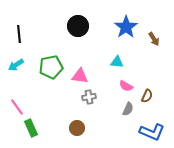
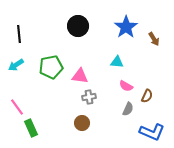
brown circle: moved 5 px right, 5 px up
